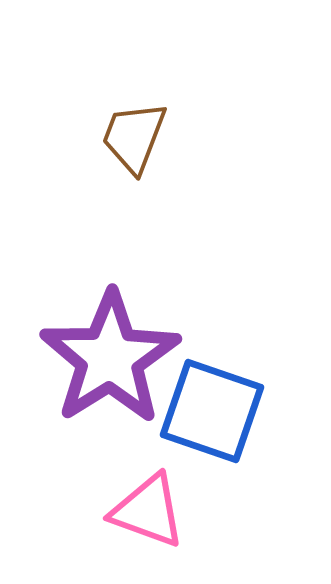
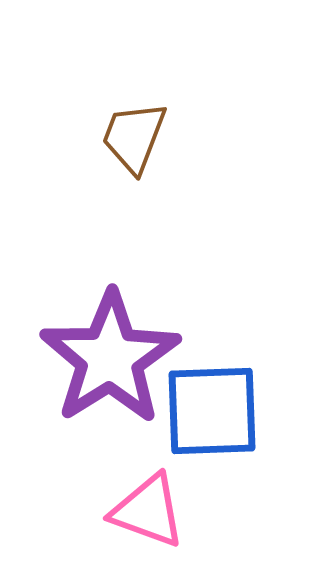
blue square: rotated 21 degrees counterclockwise
